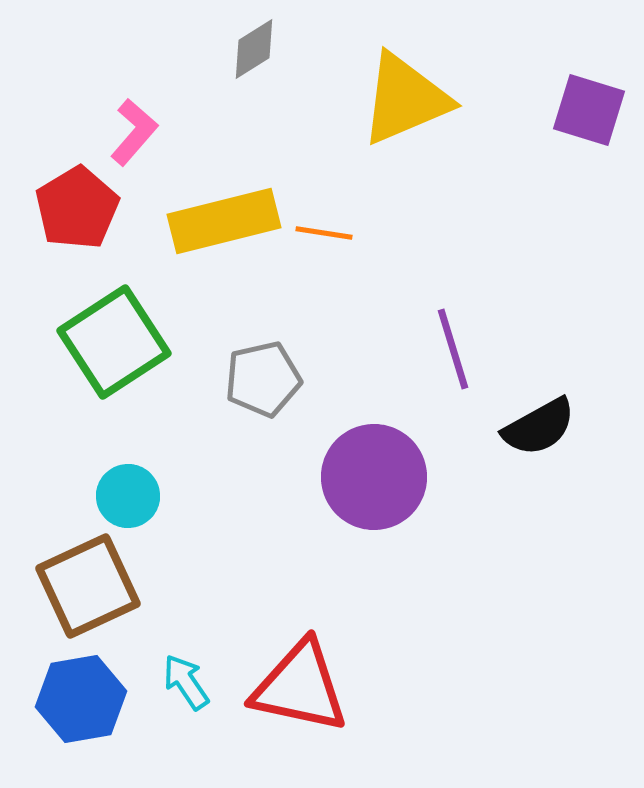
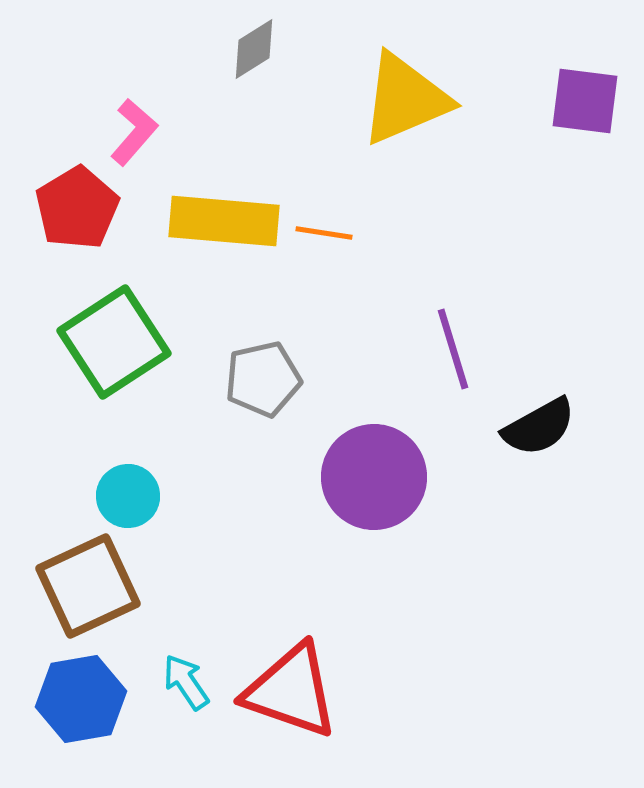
purple square: moved 4 px left, 9 px up; rotated 10 degrees counterclockwise
yellow rectangle: rotated 19 degrees clockwise
red triangle: moved 9 px left, 4 px down; rotated 7 degrees clockwise
